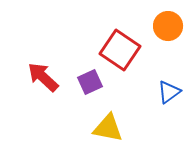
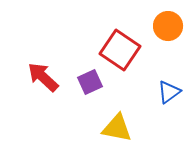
yellow triangle: moved 9 px right
